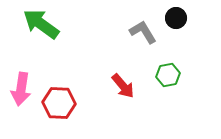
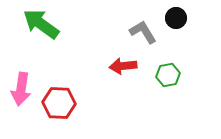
red arrow: moved 20 px up; rotated 124 degrees clockwise
